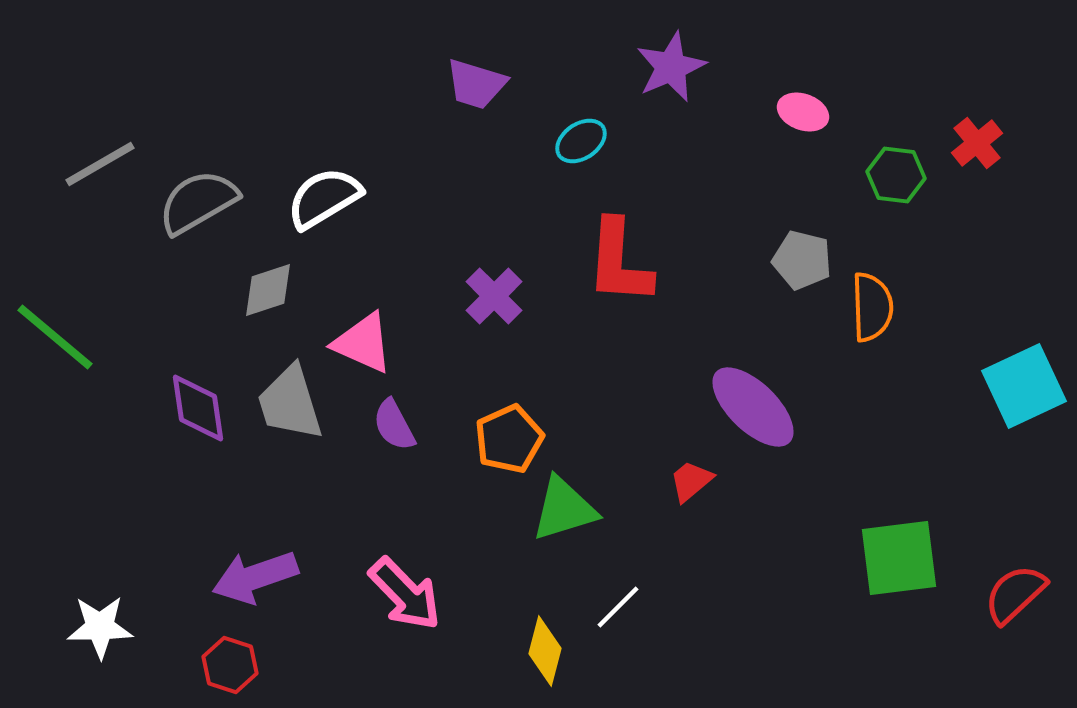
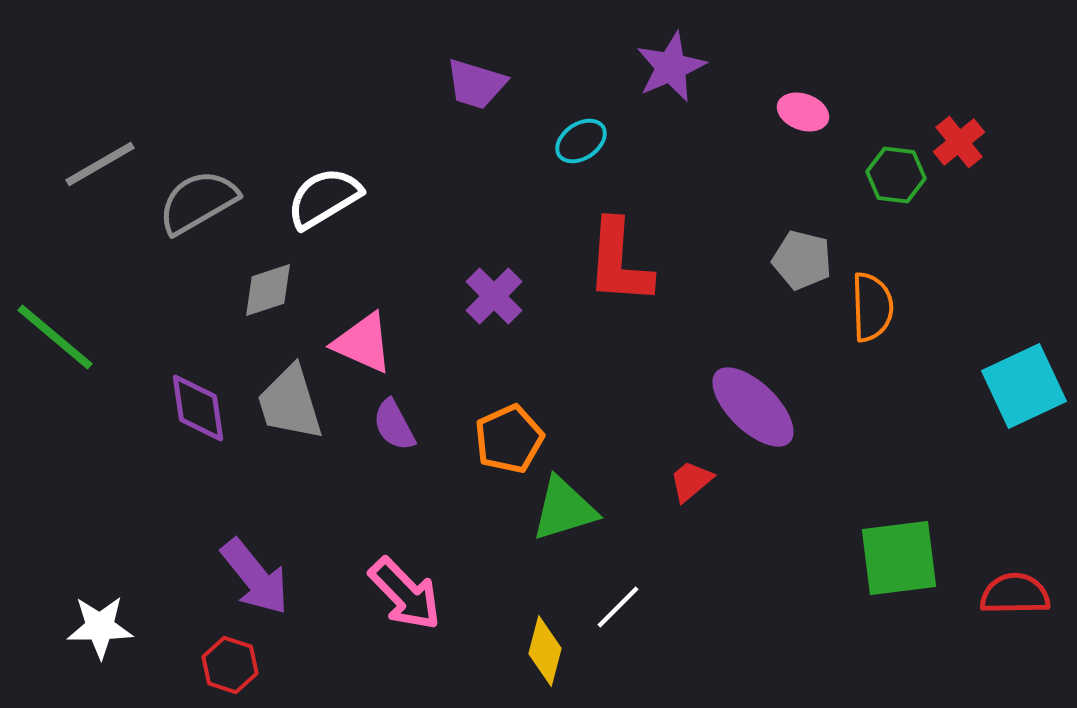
red cross: moved 18 px left, 1 px up
purple arrow: rotated 110 degrees counterclockwise
red semicircle: rotated 42 degrees clockwise
